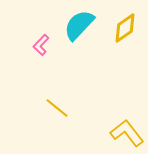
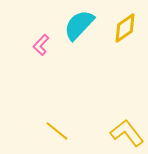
yellow line: moved 23 px down
